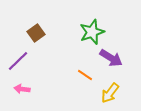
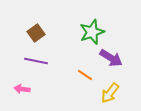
purple line: moved 18 px right; rotated 55 degrees clockwise
